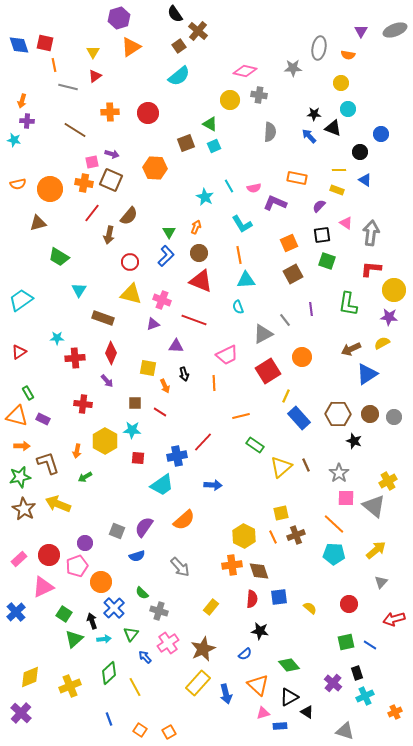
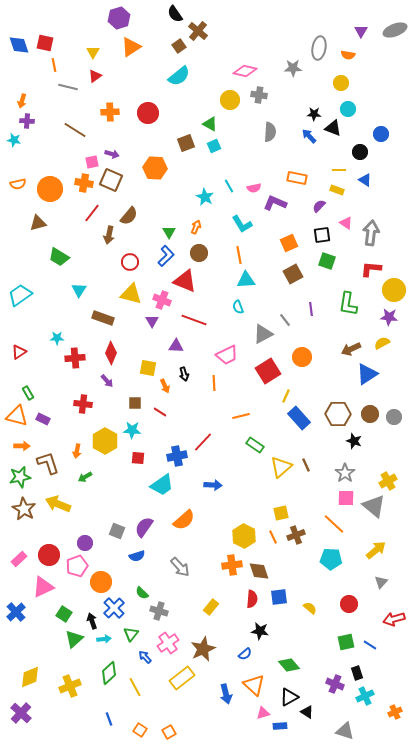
red triangle at (201, 281): moved 16 px left
cyan trapezoid at (21, 300): moved 1 px left, 5 px up
purple triangle at (153, 324): moved 1 px left, 3 px up; rotated 40 degrees counterclockwise
gray star at (339, 473): moved 6 px right
cyan pentagon at (334, 554): moved 3 px left, 5 px down
yellow rectangle at (198, 683): moved 16 px left, 5 px up; rotated 10 degrees clockwise
purple cross at (333, 683): moved 2 px right, 1 px down; rotated 18 degrees counterclockwise
orange triangle at (258, 685): moved 4 px left
